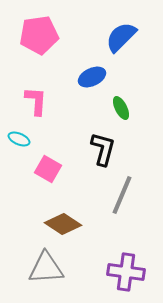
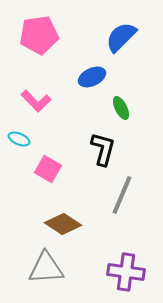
pink L-shape: rotated 132 degrees clockwise
